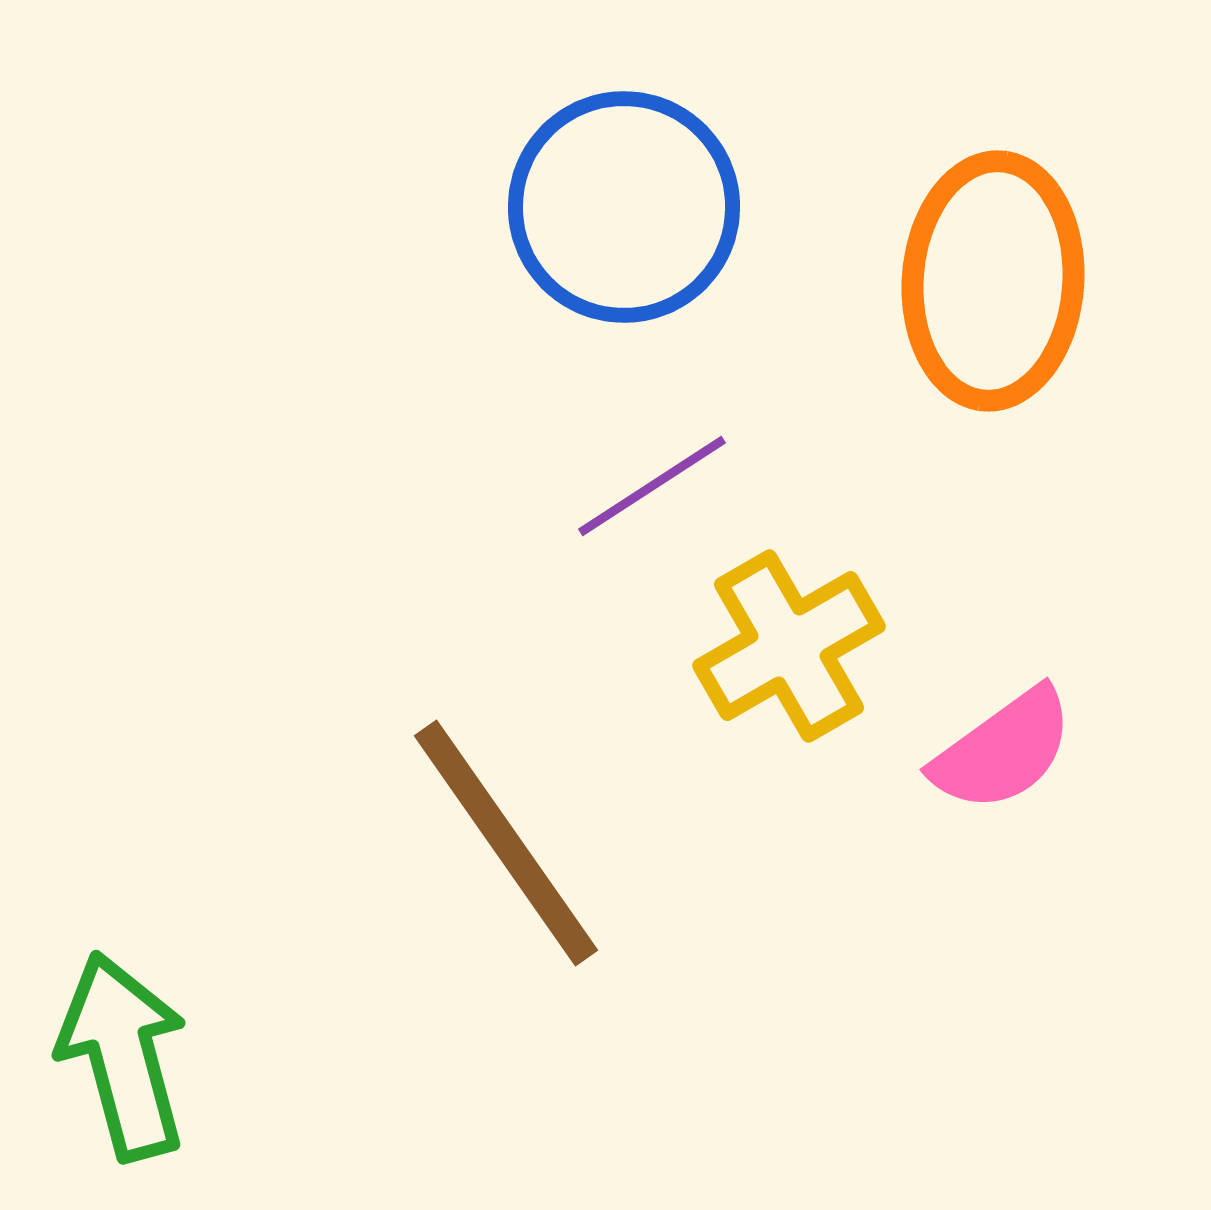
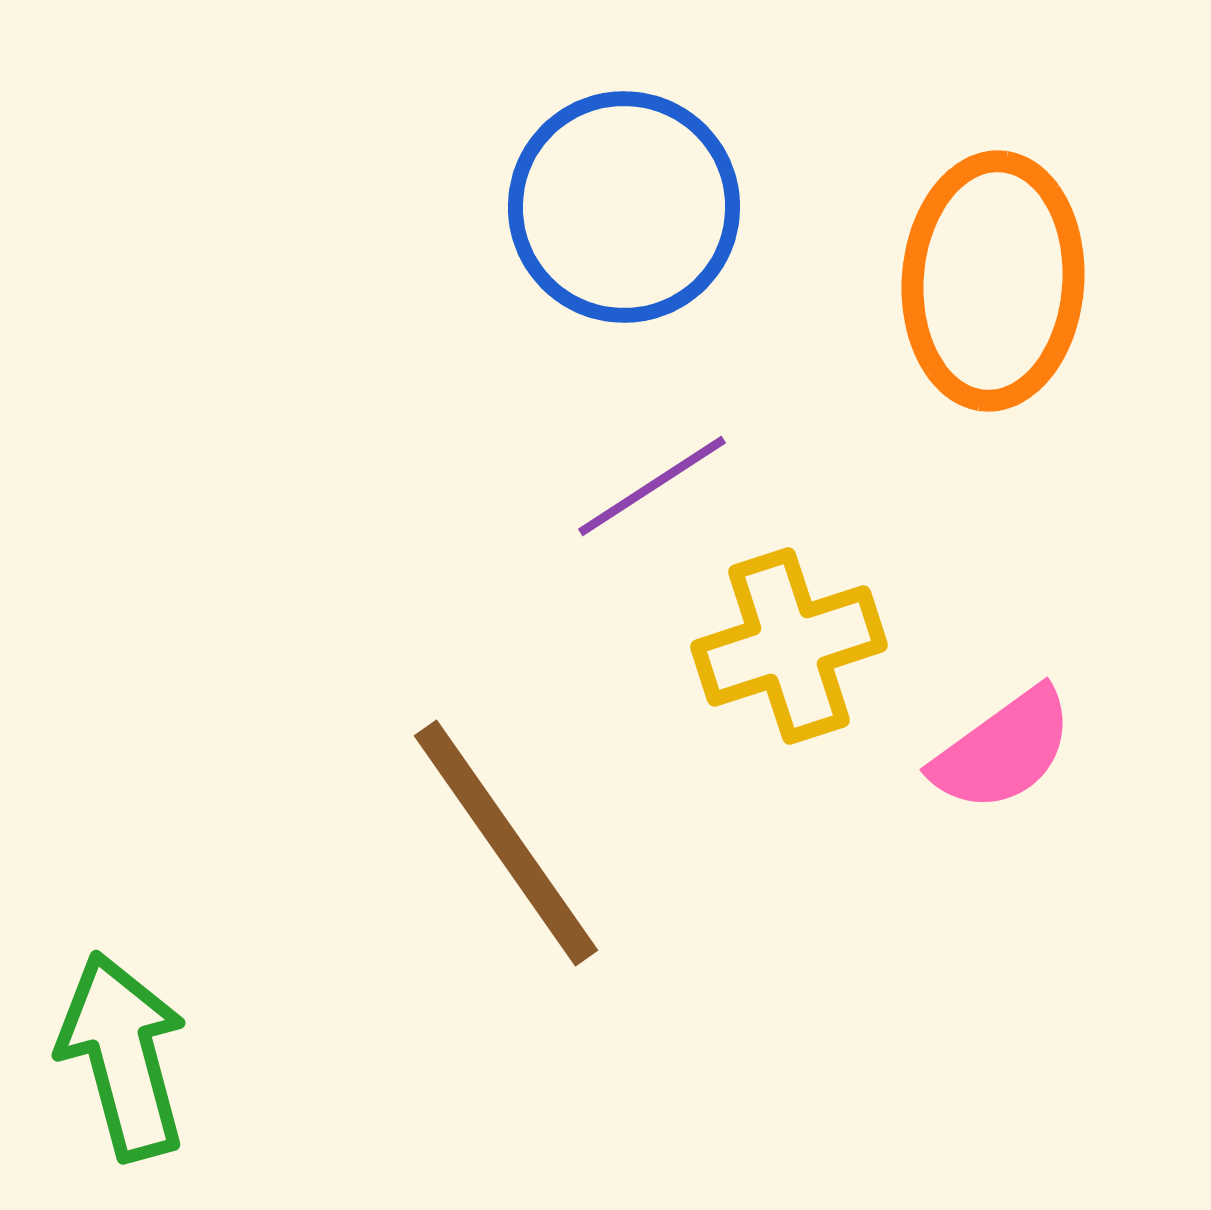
yellow cross: rotated 12 degrees clockwise
